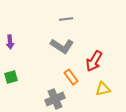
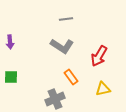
red arrow: moved 5 px right, 5 px up
green square: rotated 16 degrees clockwise
